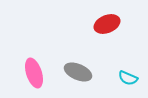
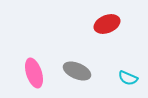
gray ellipse: moved 1 px left, 1 px up
